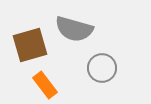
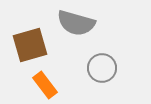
gray semicircle: moved 2 px right, 6 px up
